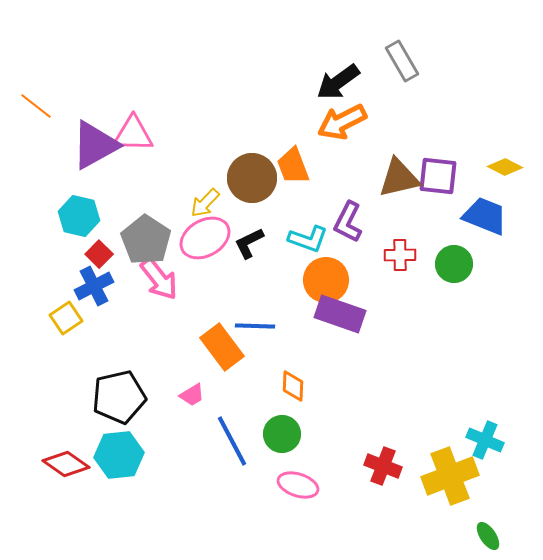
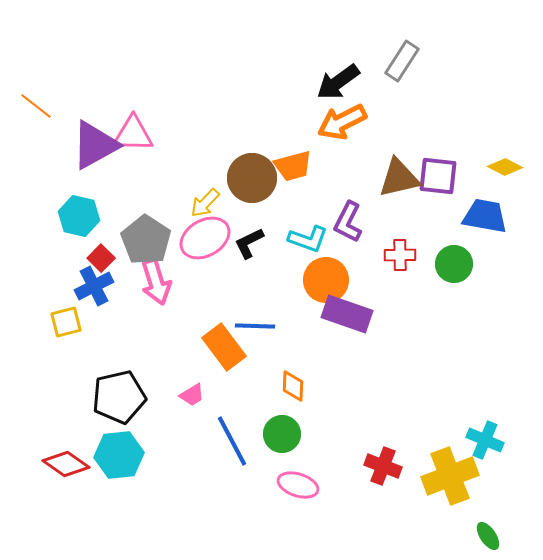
gray rectangle at (402, 61): rotated 63 degrees clockwise
orange trapezoid at (293, 166): rotated 84 degrees counterclockwise
blue trapezoid at (485, 216): rotated 12 degrees counterclockwise
red square at (99, 254): moved 2 px right, 4 px down
pink arrow at (159, 279): moved 3 px left, 3 px down; rotated 21 degrees clockwise
purple rectangle at (340, 314): moved 7 px right
yellow square at (66, 318): moved 4 px down; rotated 20 degrees clockwise
orange rectangle at (222, 347): moved 2 px right
